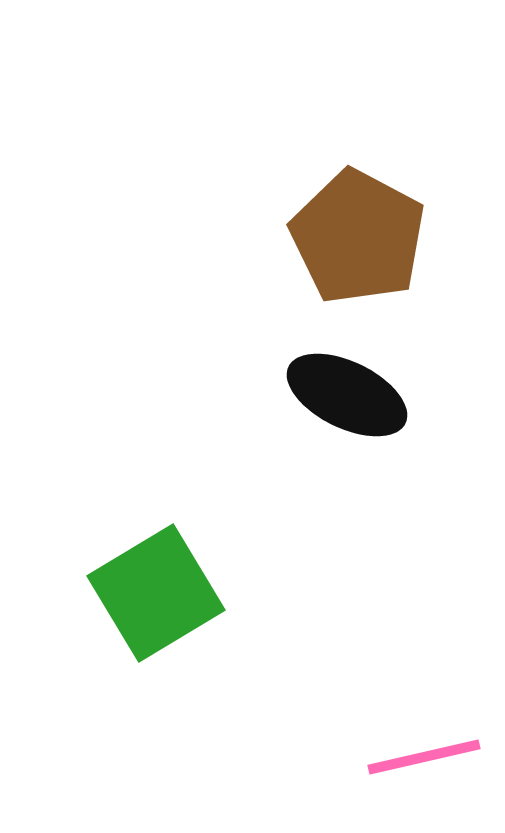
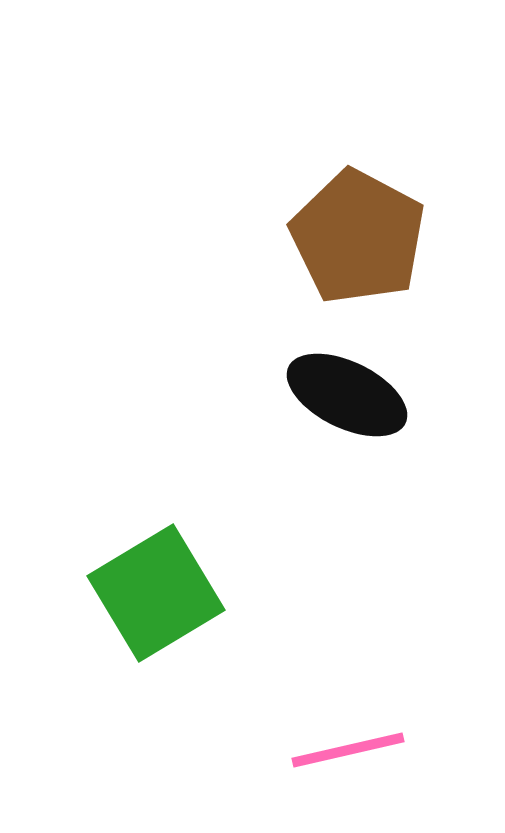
pink line: moved 76 px left, 7 px up
